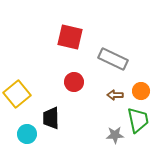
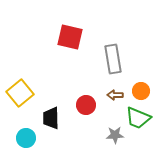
gray rectangle: rotated 56 degrees clockwise
red circle: moved 12 px right, 23 px down
yellow square: moved 3 px right, 1 px up
green trapezoid: moved 2 px up; rotated 124 degrees clockwise
cyan circle: moved 1 px left, 4 px down
